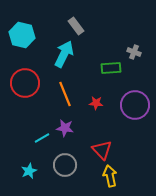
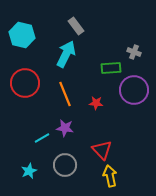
cyan arrow: moved 2 px right
purple circle: moved 1 px left, 15 px up
